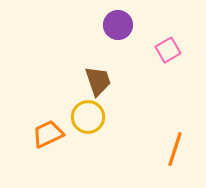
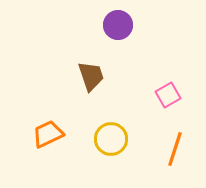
pink square: moved 45 px down
brown trapezoid: moved 7 px left, 5 px up
yellow circle: moved 23 px right, 22 px down
